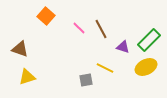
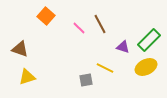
brown line: moved 1 px left, 5 px up
